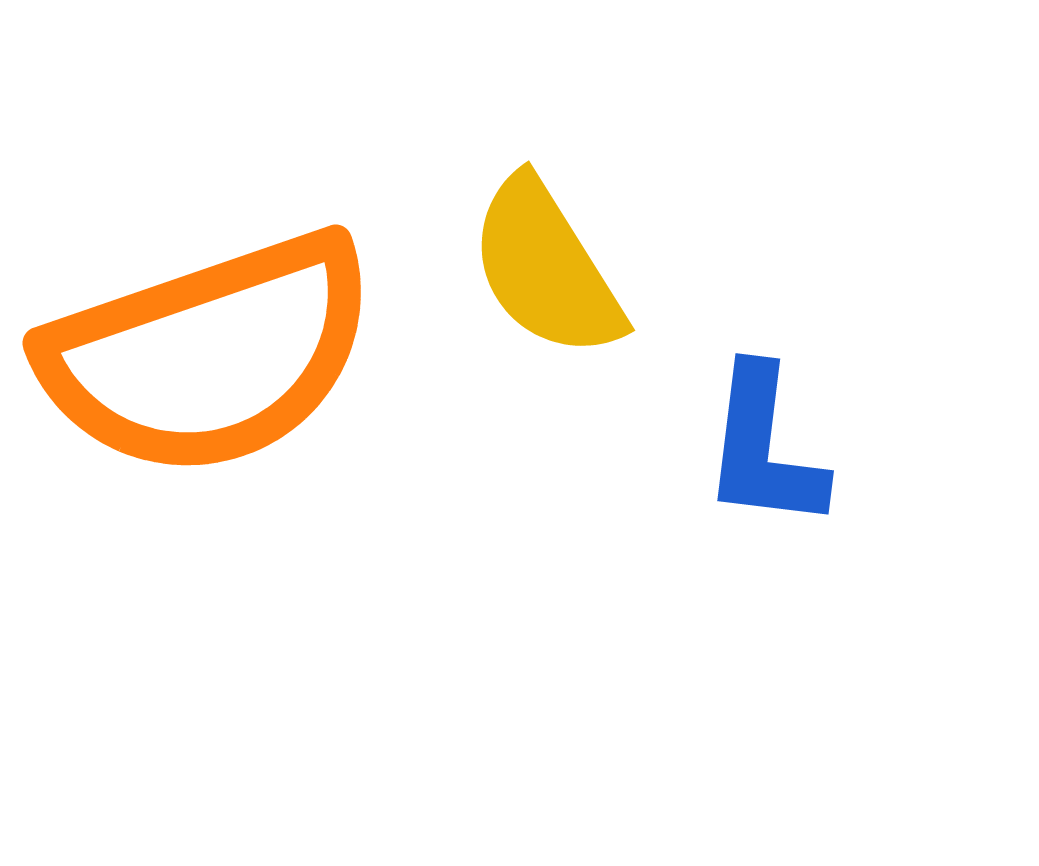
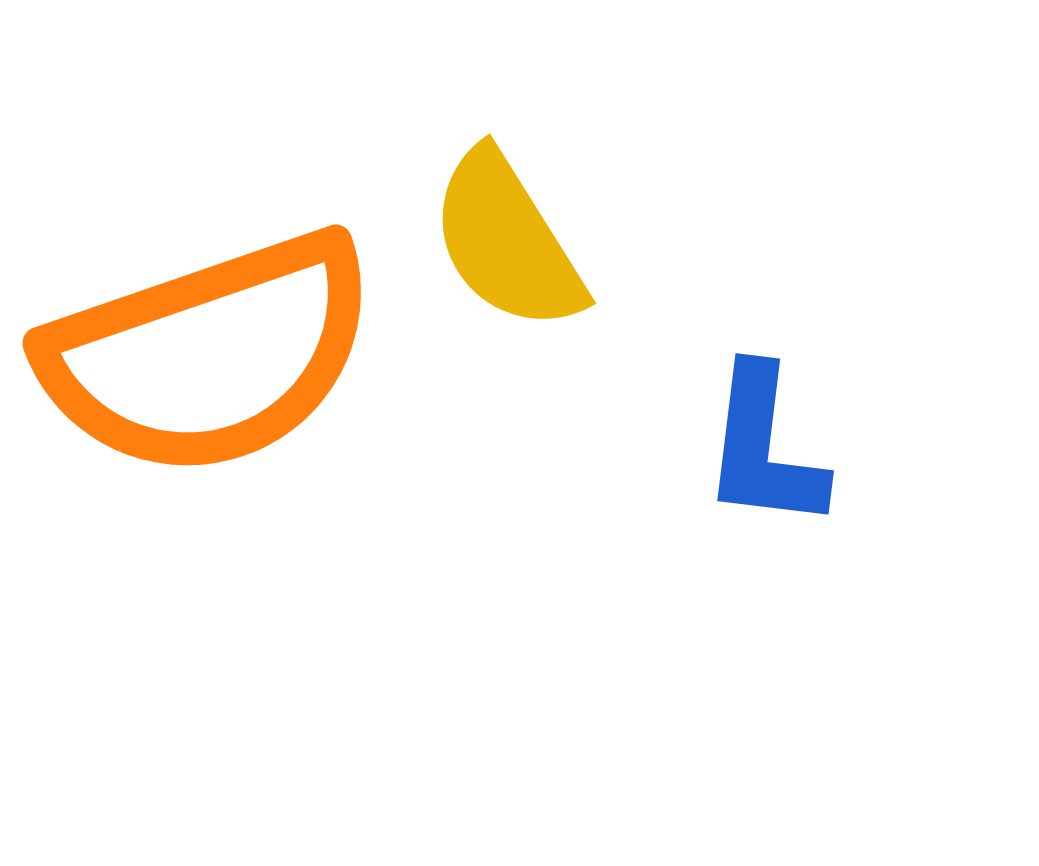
yellow semicircle: moved 39 px left, 27 px up
